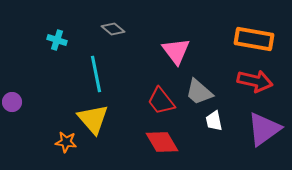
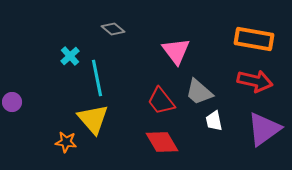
cyan cross: moved 13 px right, 16 px down; rotated 30 degrees clockwise
cyan line: moved 1 px right, 4 px down
